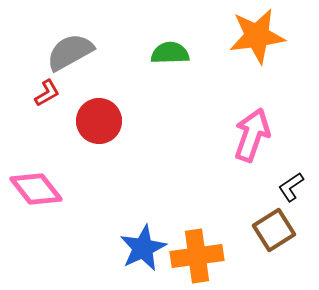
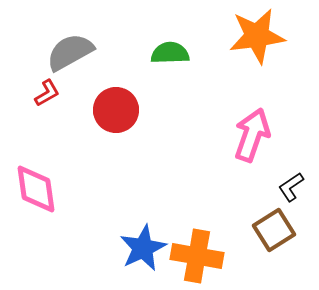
red circle: moved 17 px right, 11 px up
pink diamond: rotated 30 degrees clockwise
orange cross: rotated 18 degrees clockwise
